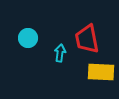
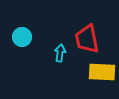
cyan circle: moved 6 px left, 1 px up
yellow rectangle: moved 1 px right
